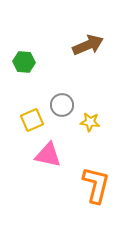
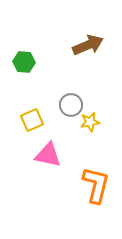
gray circle: moved 9 px right
yellow star: rotated 18 degrees counterclockwise
